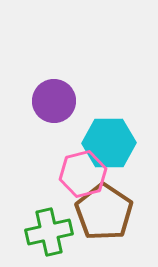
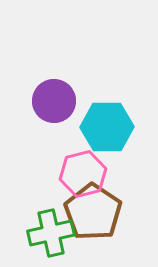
cyan hexagon: moved 2 px left, 16 px up
brown pentagon: moved 11 px left
green cross: moved 2 px right, 1 px down
